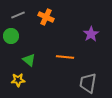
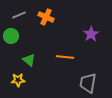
gray line: moved 1 px right
